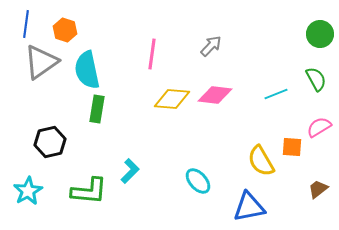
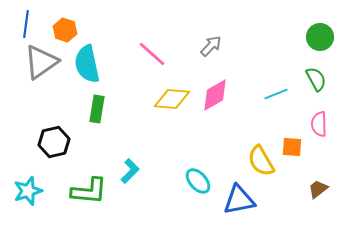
green circle: moved 3 px down
pink line: rotated 56 degrees counterclockwise
cyan semicircle: moved 6 px up
pink diamond: rotated 36 degrees counterclockwise
pink semicircle: moved 3 px up; rotated 60 degrees counterclockwise
black hexagon: moved 4 px right
cyan star: rotated 12 degrees clockwise
blue triangle: moved 10 px left, 7 px up
